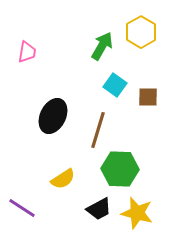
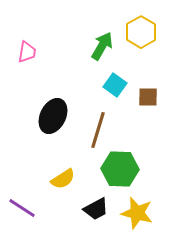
black trapezoid: moved 3 px left
